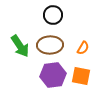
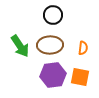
orange semicircle: rotated 24 degrees counterclockwise
orange square: moved 1 px left, 1 px down
